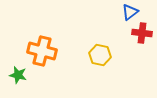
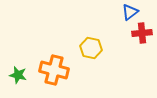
red cross: rotated 12 degrees counterclockwise
orange cross: moved 12 px right, 19 px down
yellow hexagon: moved 9 px left, 7 px up
